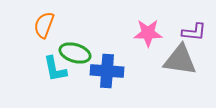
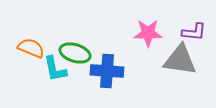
orange semicircle: moved 13 px left, 23 px down; rotated 92 degrees clockwise
